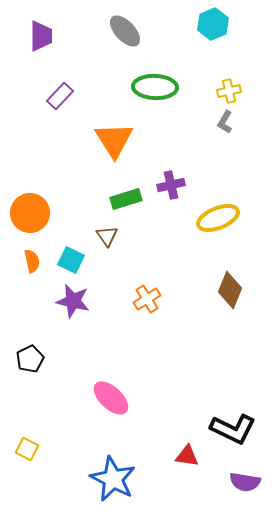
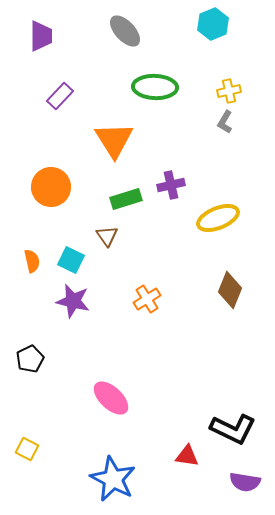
orange circle: moved 21 px right, 26 px up
